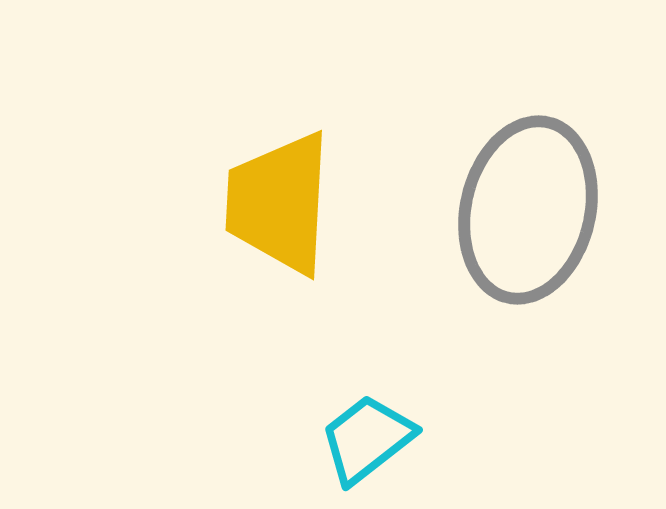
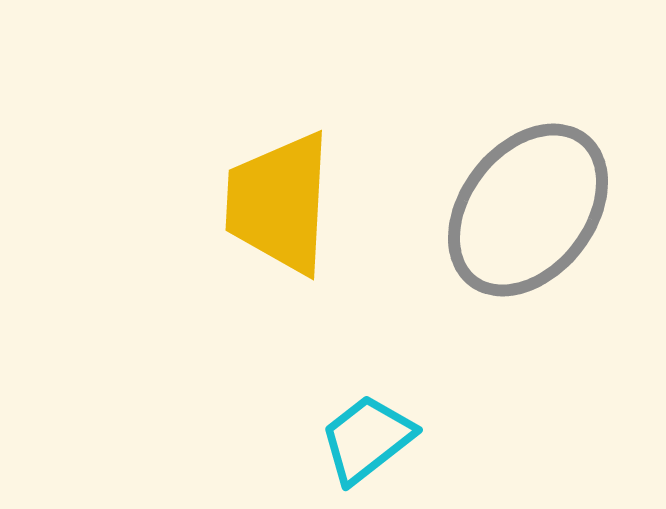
gray ellipse: rotated 25 degrees clockwise
